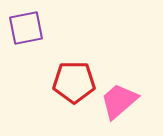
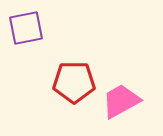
pink trapezoid: moved 2 px right; rotated 12 degrees clockwise
